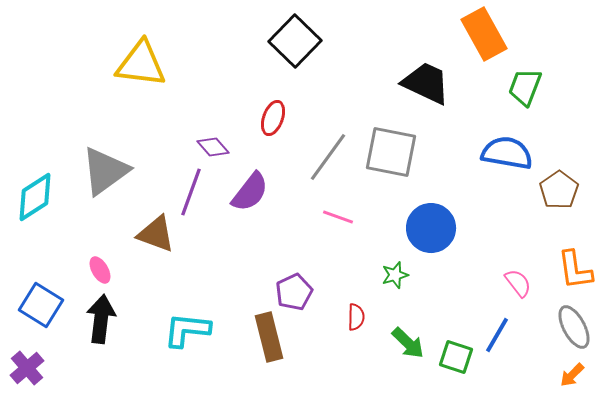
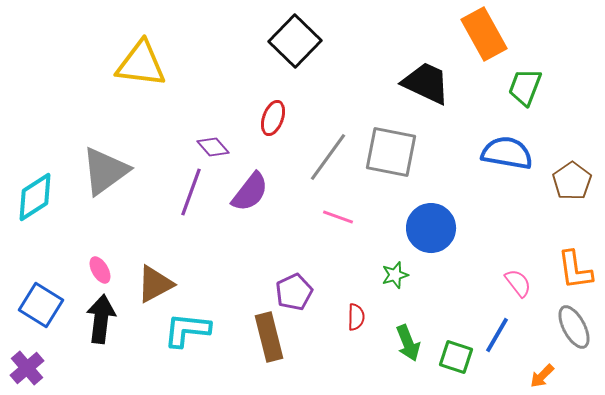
brown pentagon: moved 13 px right, 9 px up
brown triangle: moved 1 px left, 50 px down; rotated 48 degrees counterclockwise
green arrow: rotated 24 degrees clockwise
orange arrow: moved 30 px left, 1 px down
